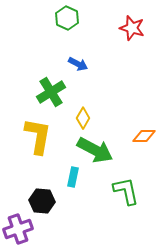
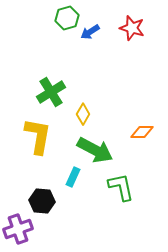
green hexagon: rotated 20 degrees clockwise
blue arrow: moved 12 px right, 32 px up; rotated 120 degrees clockwise
yellow diamond: moved 4 px up
orange diamond: moved 2 px left, 4 px up
cyan rectangle: rotated 12 degrees clockwise
green L-shape: moved 5 px left, 4 px up
